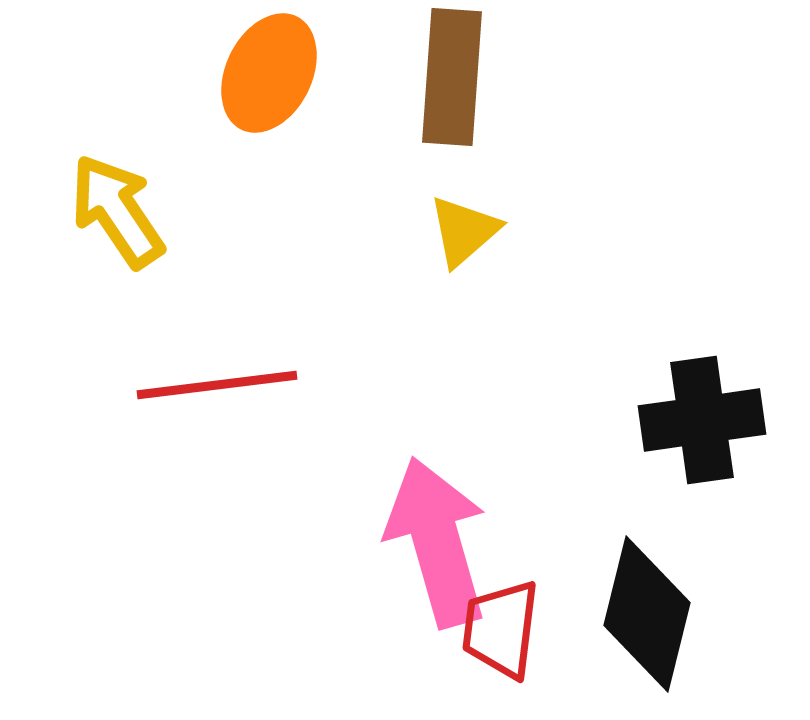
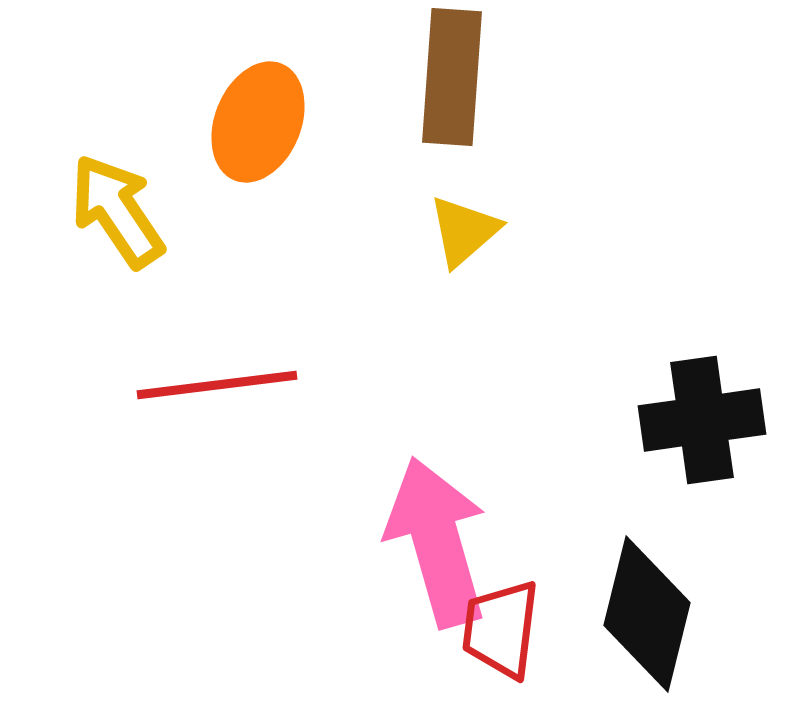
orange ellipse: moved 11 px left, 49 px down; rotated 4 degrees counterclockwise
